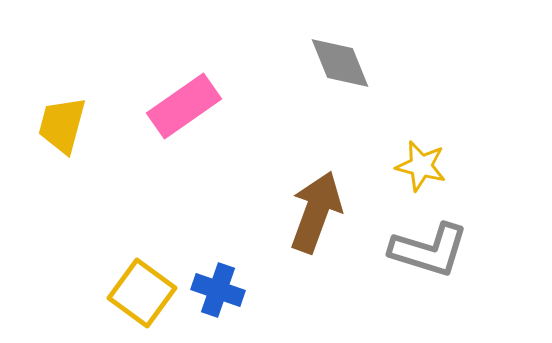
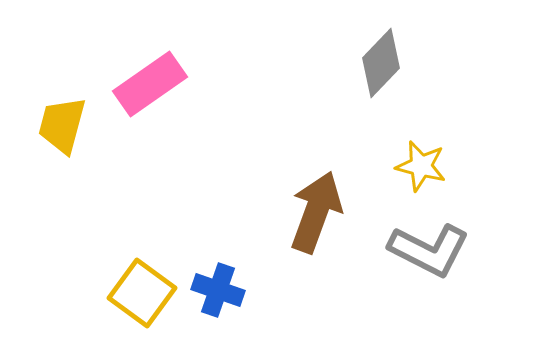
gray diamond: moved 41 px right; rotated 66 degrees clockwise
pink rectangle: moved 34 px left, 22 px up
gray L-shape: rotated 10 degrees clockwise
